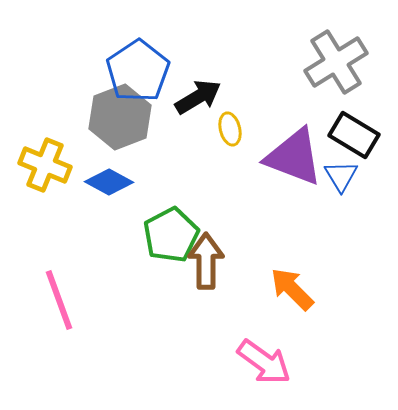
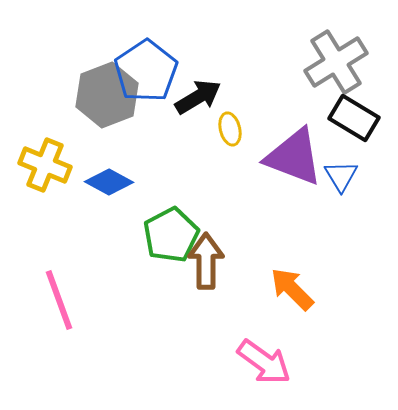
blue pentagon: moved 8 px right
gray hexagon: moved 13 px left, 22 px up
black rectangle: moved 17 px up
